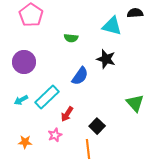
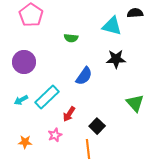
black star: moved 10 px right; rotated 18 degrees counterclockwise
blue semicircle: moved 4 px right
red arrow: moved 2 px right
